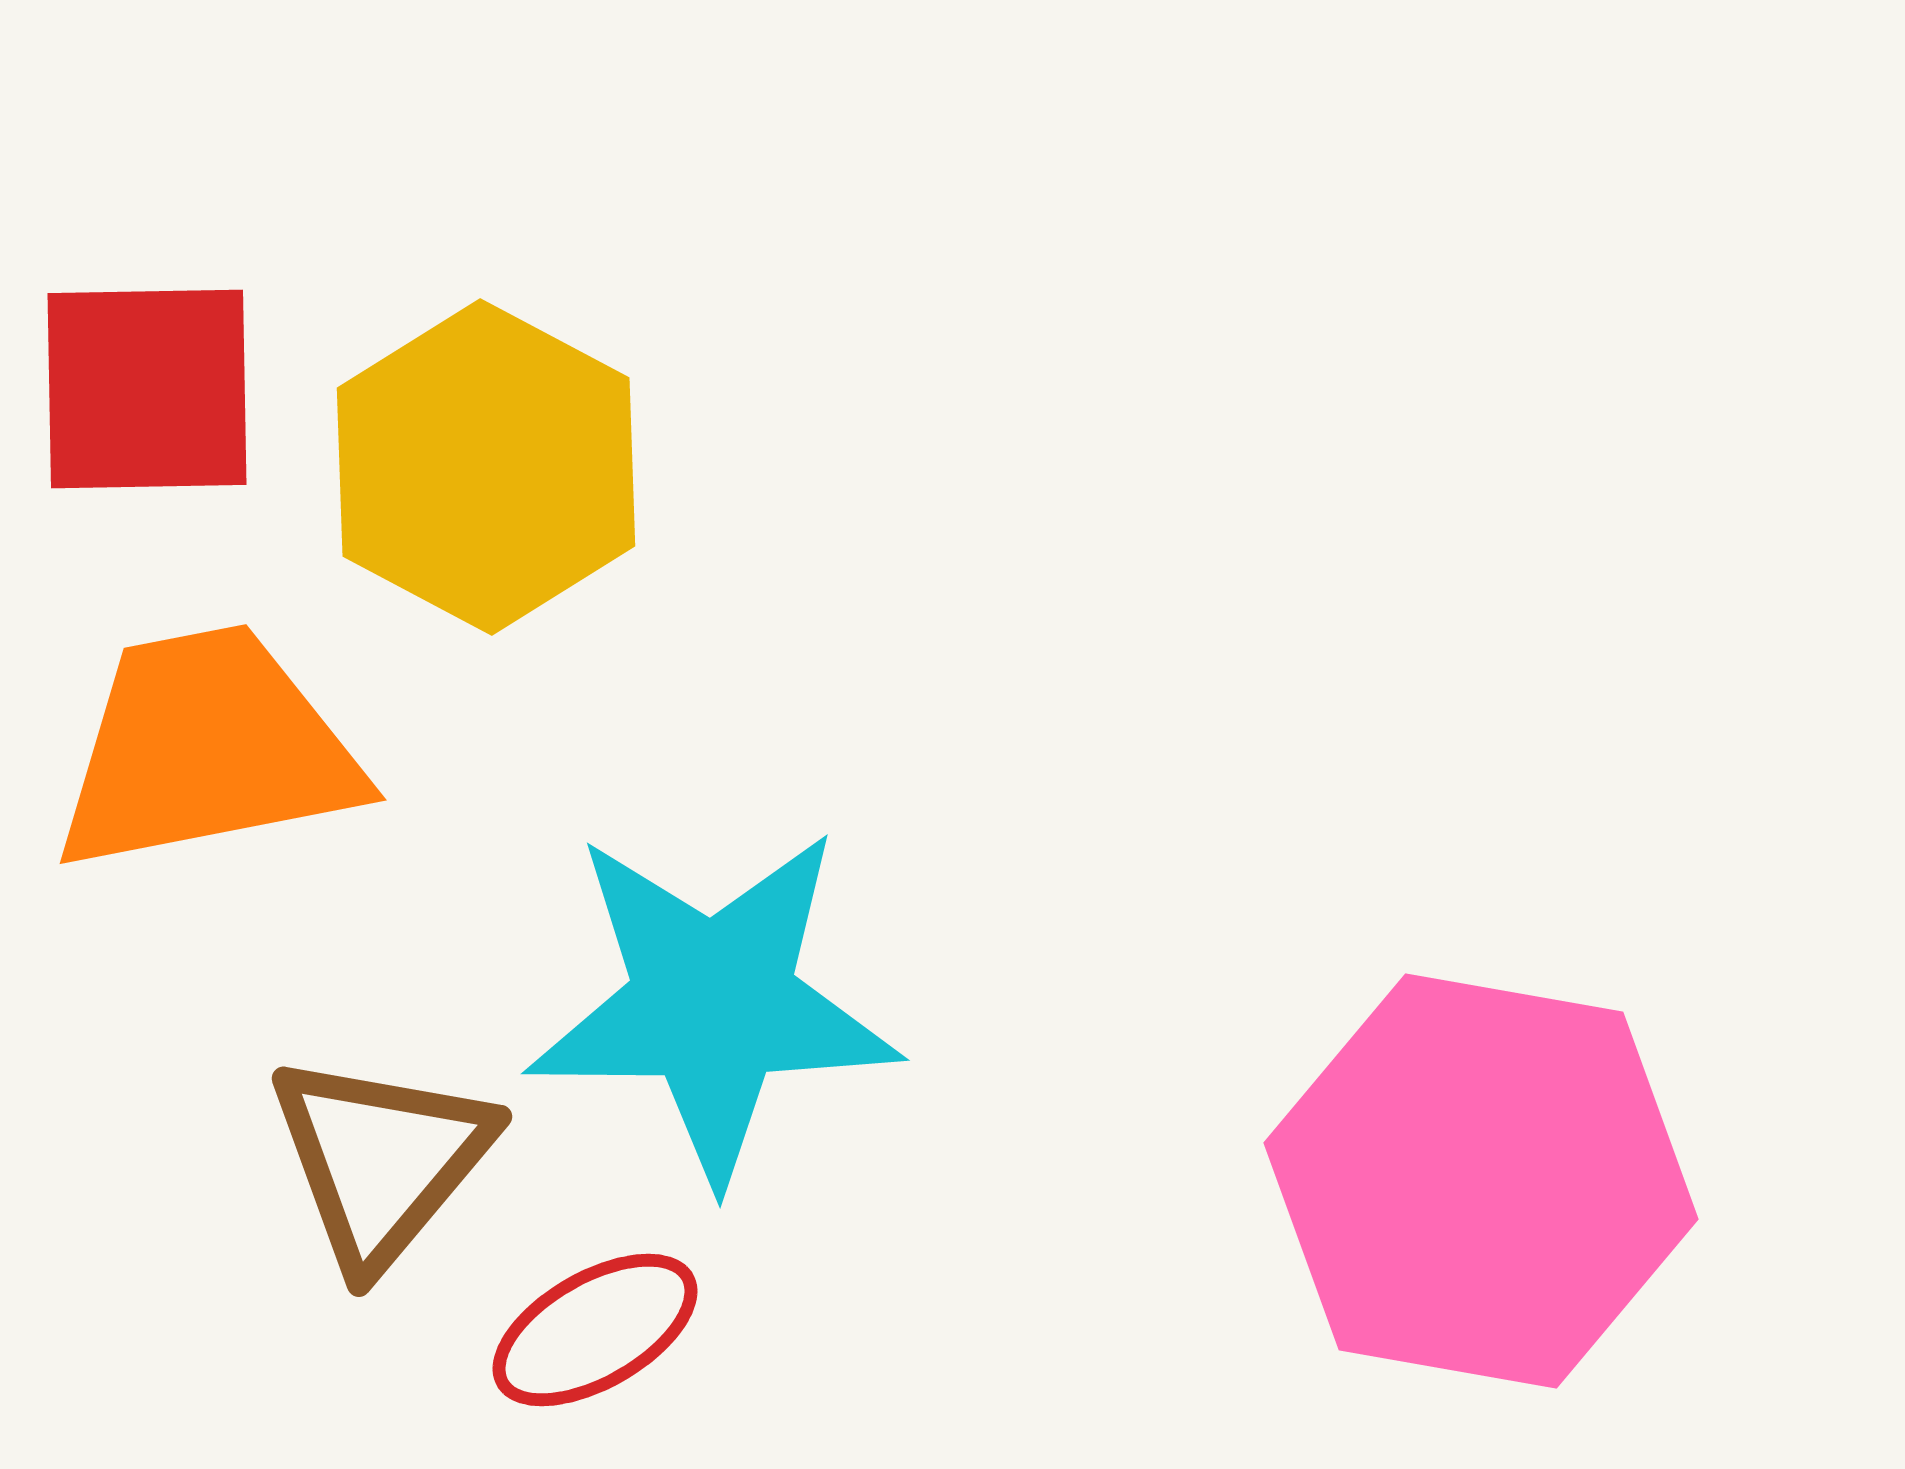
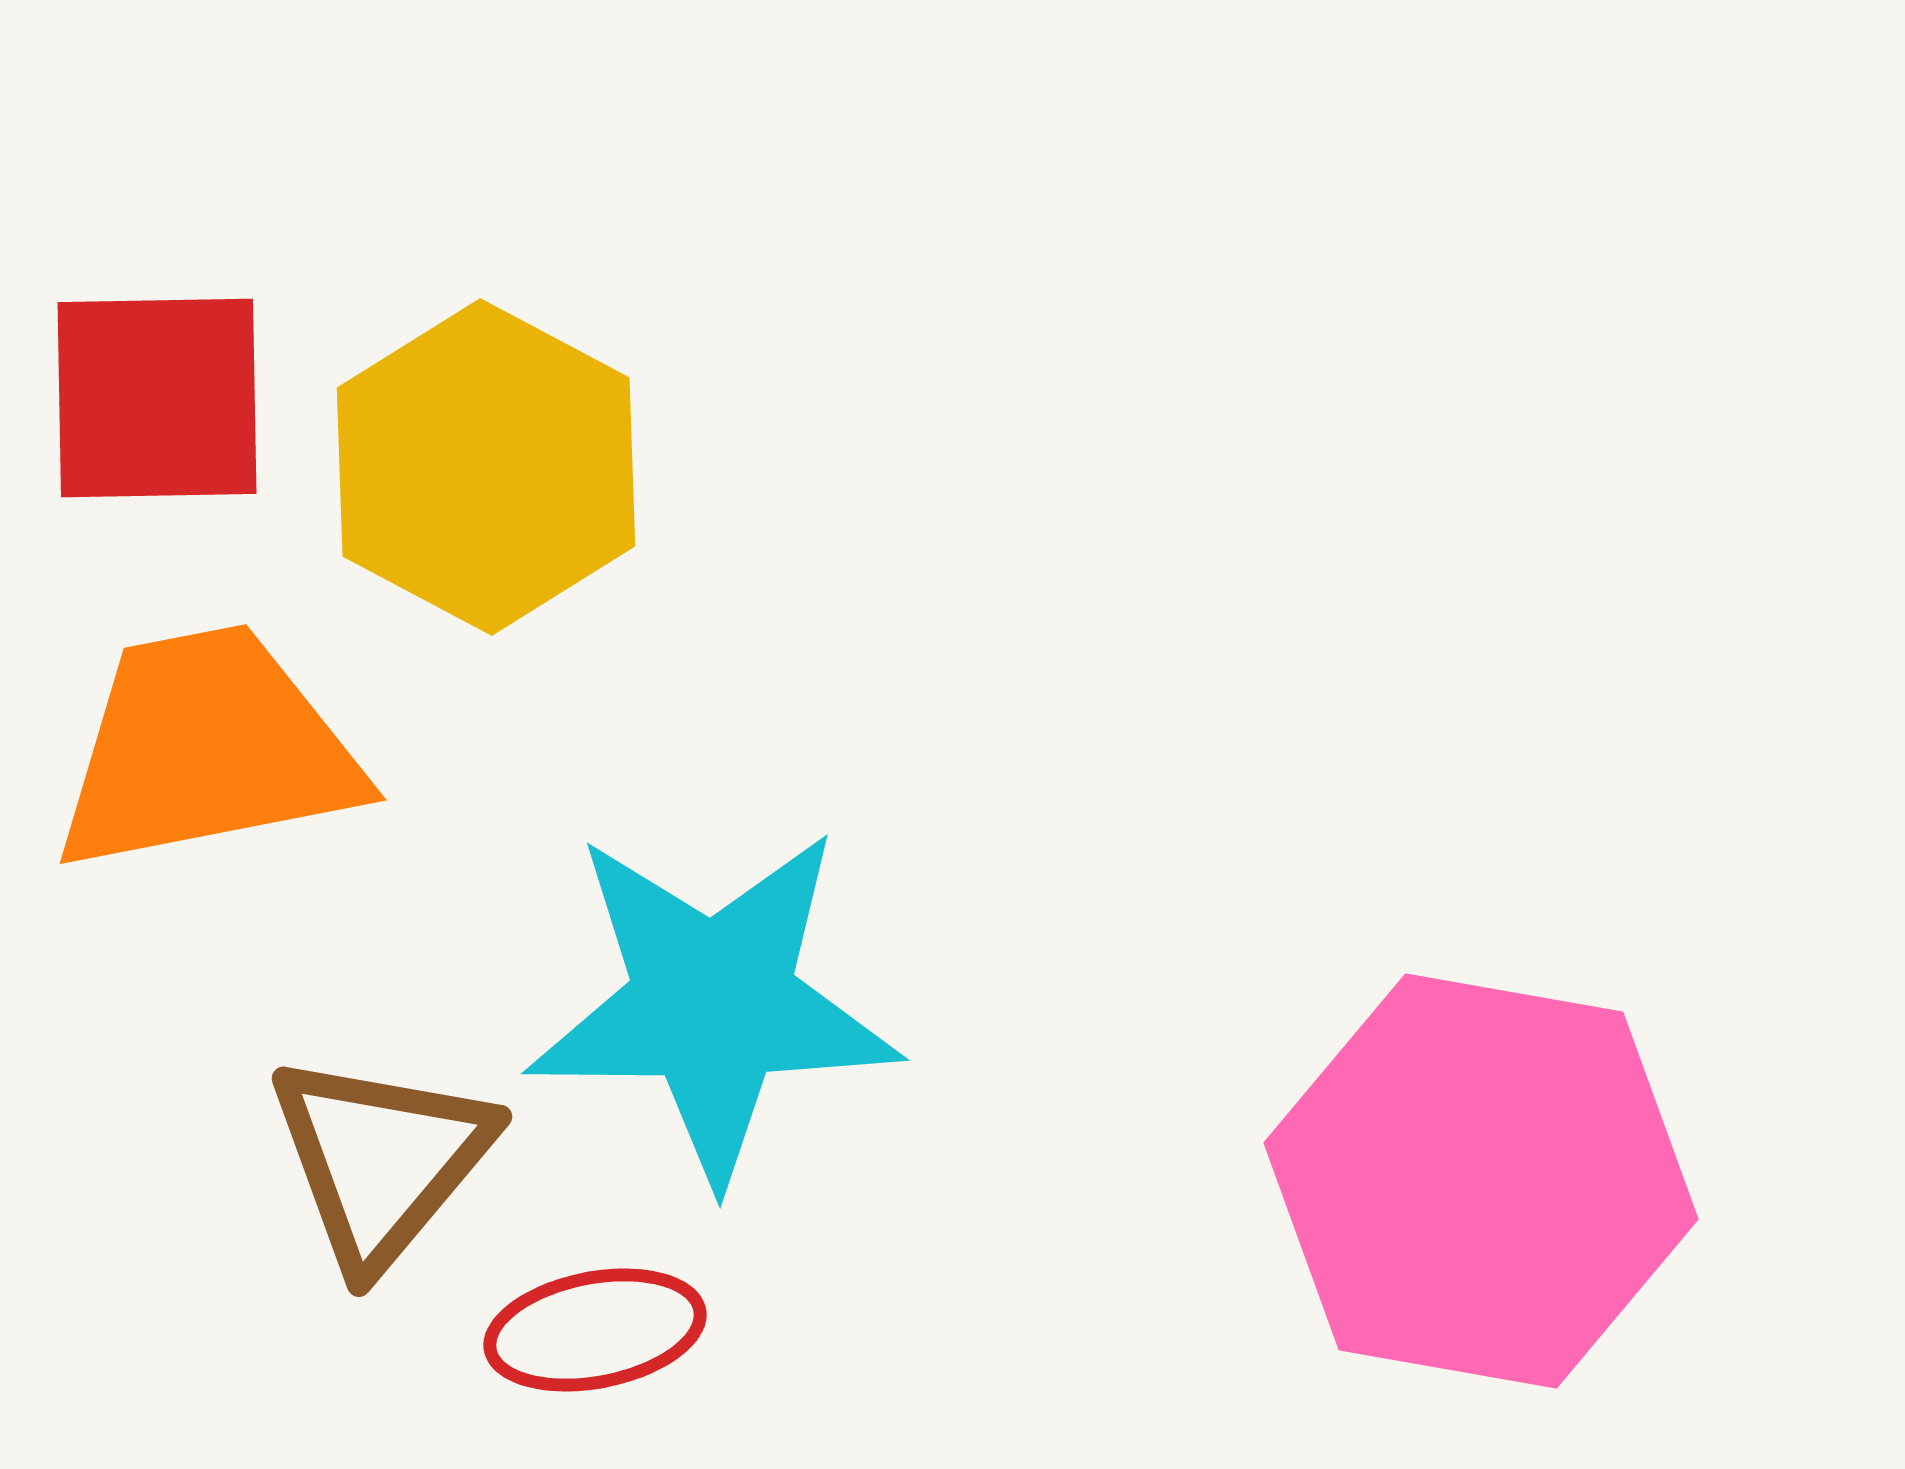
red square: moved 10 px right, 9 px down
red ellipse: rotated 19 degrees clockwise
